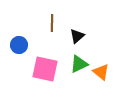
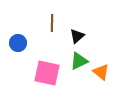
blue circle: moved 1 px left, 2 px up
green triangle: moved 3 px up
pink square: moved 2 px right, 4 px down
